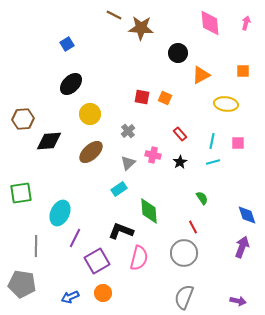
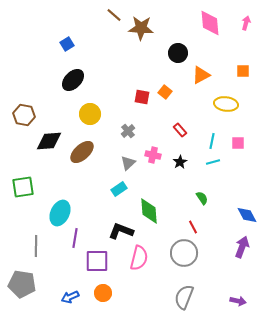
brown line at (114, 15): rotated 14 degrees clockwise
black ellipse at (71, 84): moved 2 px right, 4 px up
orange square at (165, 98): moved 6 px up; rotated 16 degrees clockwise
brown hexagon at (23, 119): moved 1 px right, 4 px up; rotated 15 degrees clockwise
red rectangle at (180, 134): moved 4 px up
brown ellipse at (91, 152): moved 9 px left
green square at (21, 193): moved 2 px right, 6 px up
blue diamond at (247, 215): rotated 10 degrees counterclockwise
purple line at (75, 238): rotated 18 degrees counterclockwise
purple square at (97, 261): rotated 30 degrees clockwise
